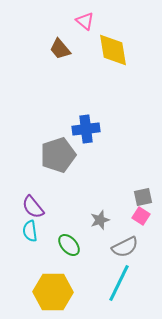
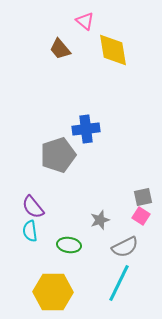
green ellipse: rotated 40 degrees counterclockwise
